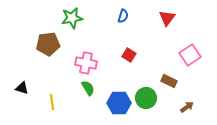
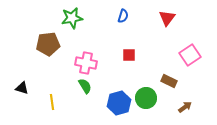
red square: rotated 32 degrees counterclockwise
green semicircle: moved 3 px left, 2 px up
blue hexagon: rotated 15 degrees counterclockwise
brown arrow: moved 2 px left
